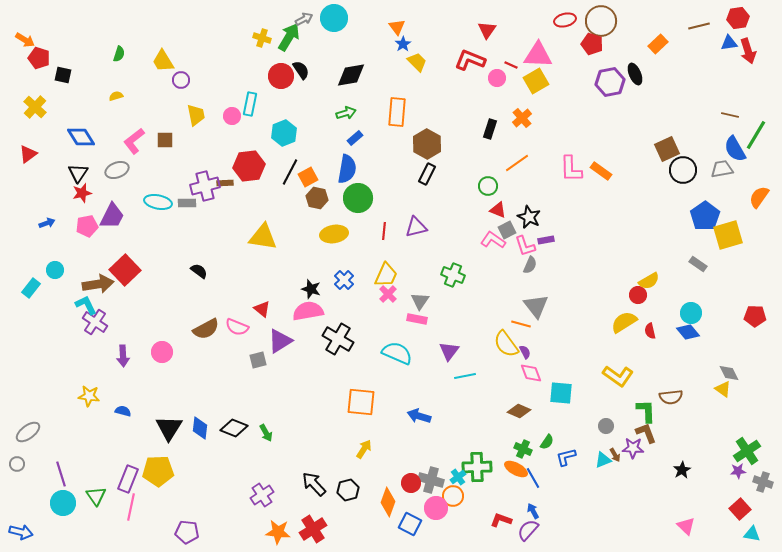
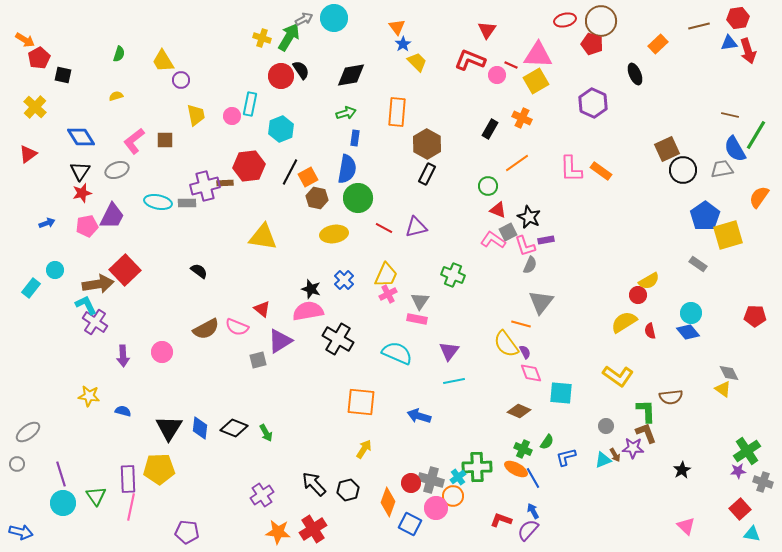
red pentagon at (39, 58): rotated 25 degrees clockwise
pink circle at (497, 78): moved 3 px up
purple hexagon at (610, 82): moved 17 px left, 21 px down; rotated 24 degrees counterclockwise
orange cross at (522, 118): rotated 24 degrees counterclockwise
black rectangle at (490, 129): rotated 12 degrees clockwise
cyan hexagon at (284, 133): moved 3 px left, 4 px up
blue rectangle at (355, 138): rotated 42 degrees counterclockwise
black triangle at (78, 173): moved 2 px right, 2 px up
gray square at (507, 230): moved 1 px right, 2 px down
red line at (384, 231): moved 3 px up; rotated 66 degrees counterclockwise
pink cross at (388, 294): rotated 18 degrees clockwise
gray triangle at (536, 306): moved 5 px right, 4 px up; rotated 16 degrees clockwise
cyan line at (465, 376): moved 11 px left, 5 px down
yellow pentagon at (158, 471): moved 1 px right, 2 px up
purple rectangle at (128, 479): rotated 24 degrees counterclockwise
